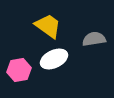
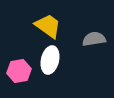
white ellipse: moved 4 px left, 1 px down; rotated 52 degrees counterclockwise
pink hexagon: moved 1 px down
